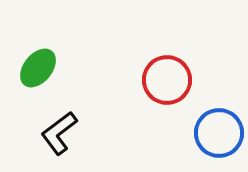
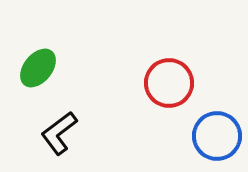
red circle: moved 2 px right, 3 px down
blue circle: moved 2 px left, 3 px down
